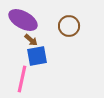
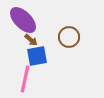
purple ellipse: rotated 16 degrees clockwise
brown circle: moved 11 px down
pink line: moved 3 px right
